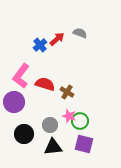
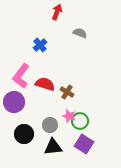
red arrow: moved 27 px up; rotated 28 degrees counterclockwise
purple square: rotated 18 degrees clockwise
